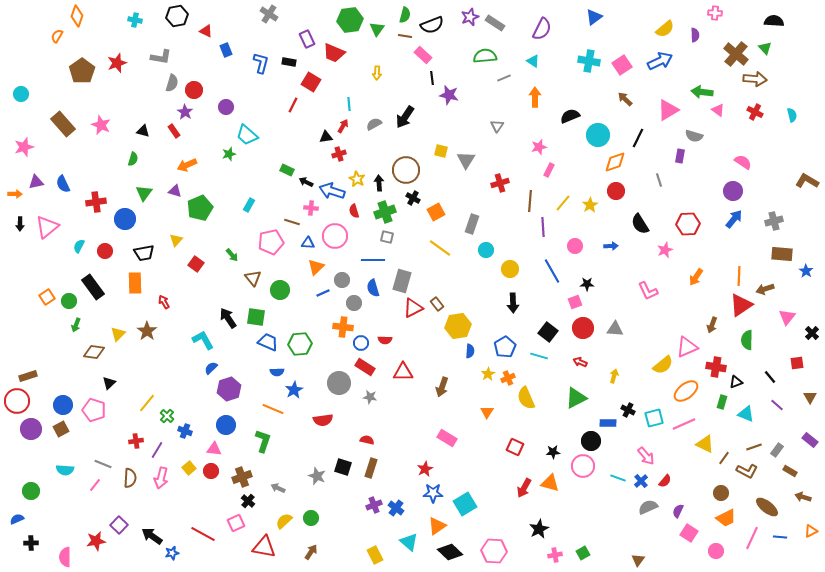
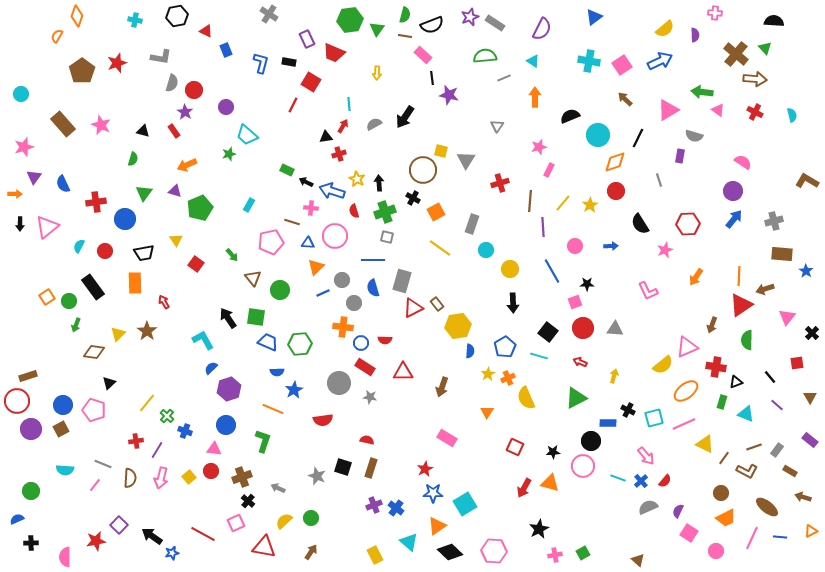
brown circle at (406, 170): moved 17 px right
purple triangle at (36, 182): moved 2 px left, 5 px up; rotated 42 degrees counterclockwise
yellow triangle at (176, 240): rotated 16 degrees counterclockwise
yellow square at (189, 468): moved 9 px down
brown triangle at (638, 560): rotated 24 degrees counterclockwise
